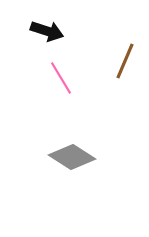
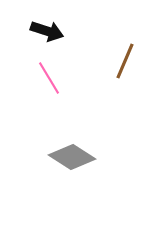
pink line: moved 12 px left
